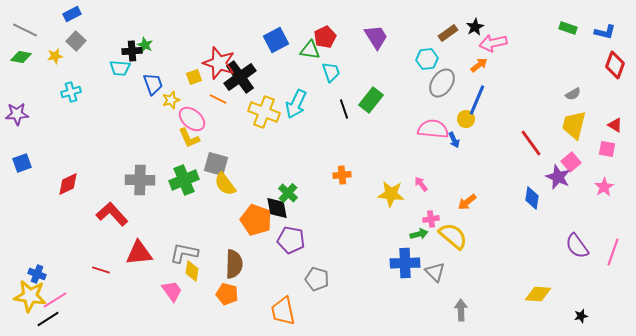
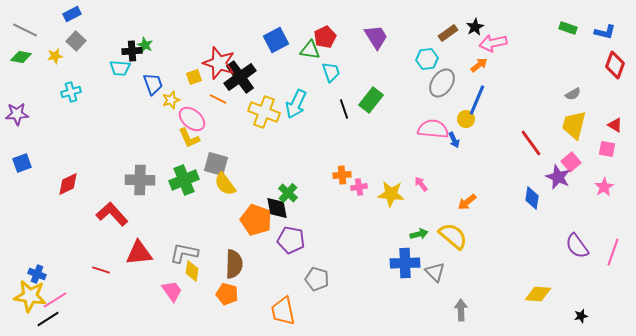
pink cross at (431, 219): moved 72 px left, 32 px up
